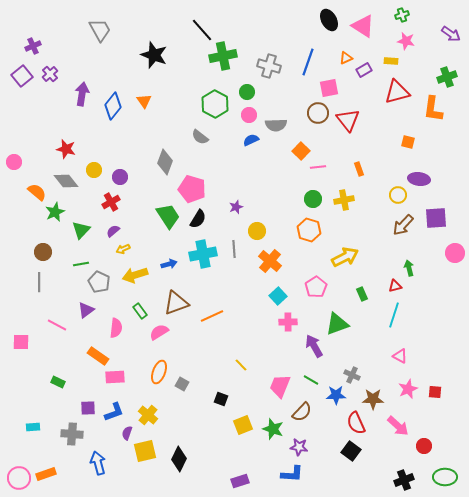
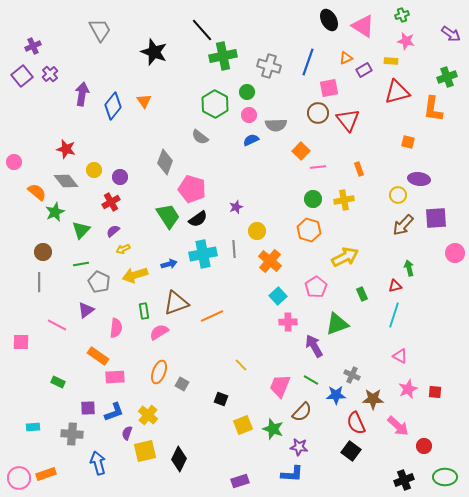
black star at (154, 55): moved 3 px up
black semicircle at (198, 219): rotated 24 degrees clockwise
green rectangle at (140, 311): moved 4 px right; rotated 28 degrees clockwise
